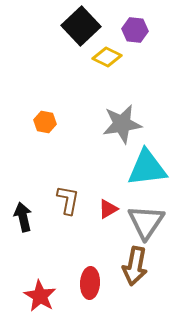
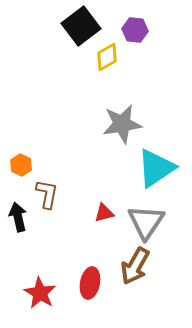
black square: rotated 6 degrees clockwise
yellow diamond: rotated 56 degrees counterclockwise
orange hexagon: moved 24 px left, 43 px down; rotated 15 degrees clockwise
cyan triangle: moved 9 px right; rotated 27 degrees counterclockwise
brown L-shape: moved 21 px left, 6 px up
red triangle: moved 4 px left, 4 px down; rotated 15 degrees clockwise
black arrow: moved 5 px left
brown arrow: rotated 18 degrees clockwise
red ellipse: rotated 8 degrees clockwise
red star: moved 3 px up
